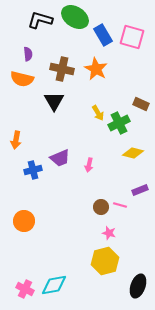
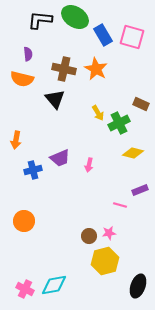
black L-shape: rotated 10 degrees counterclockwise
brown cross: moved 2 px right
black triangle: moved 1 px right, 2 px up; rotated 10 degrees counterclockwise
brown circle: moved 12 px left, 29 px down
pink star: rotated 24 degrees counterclockwise
